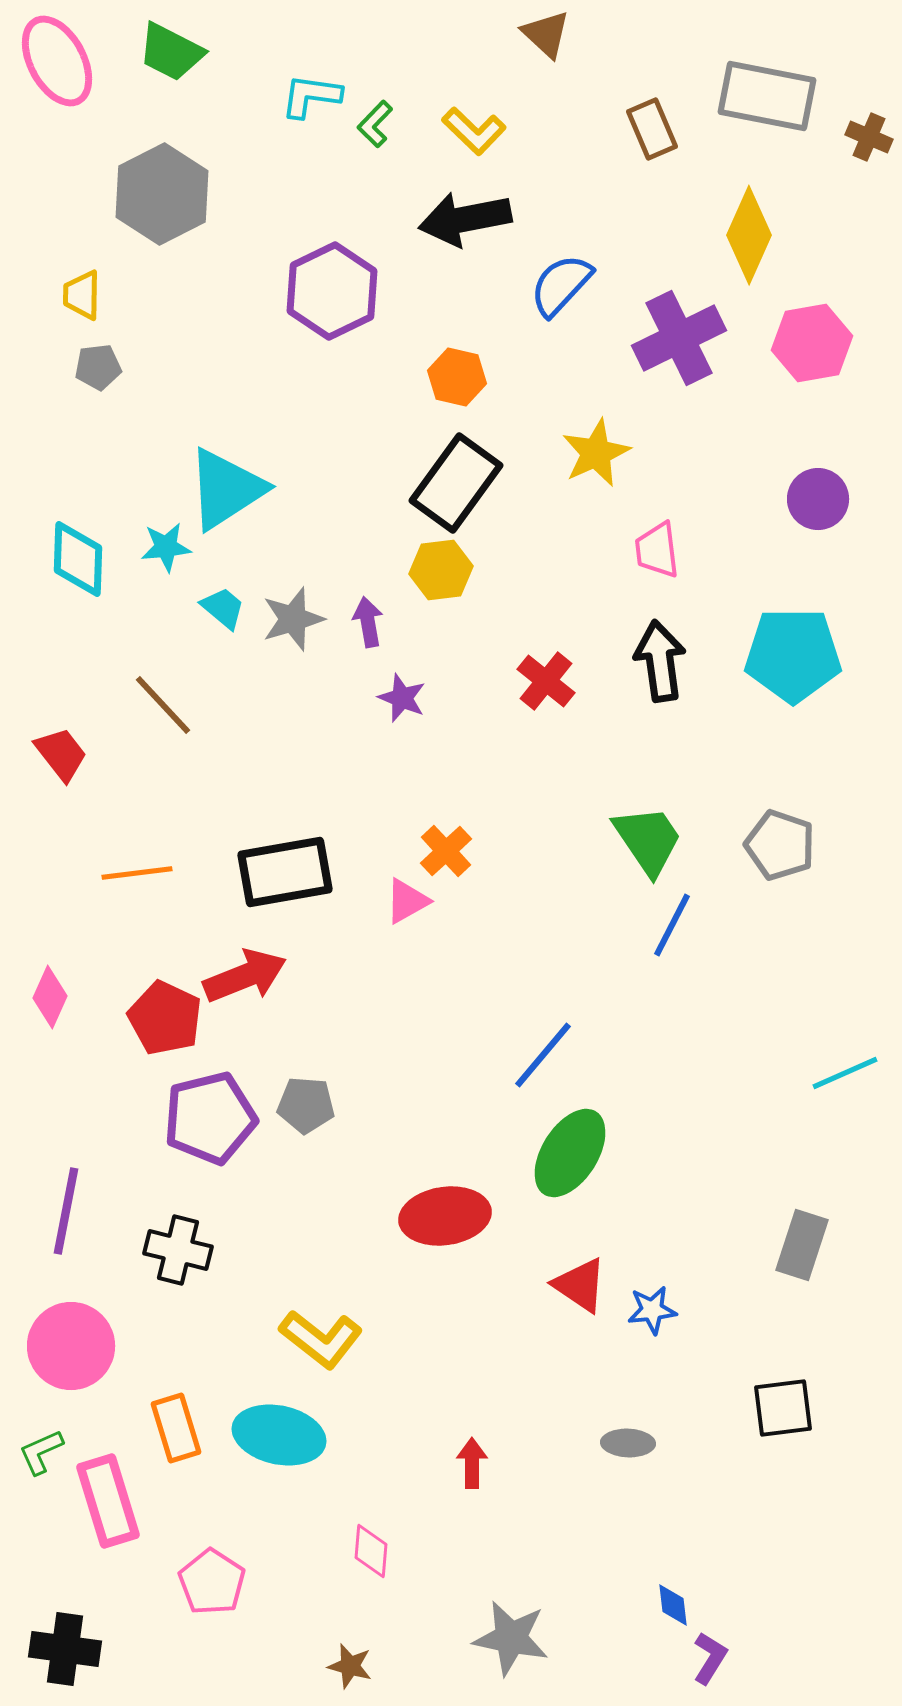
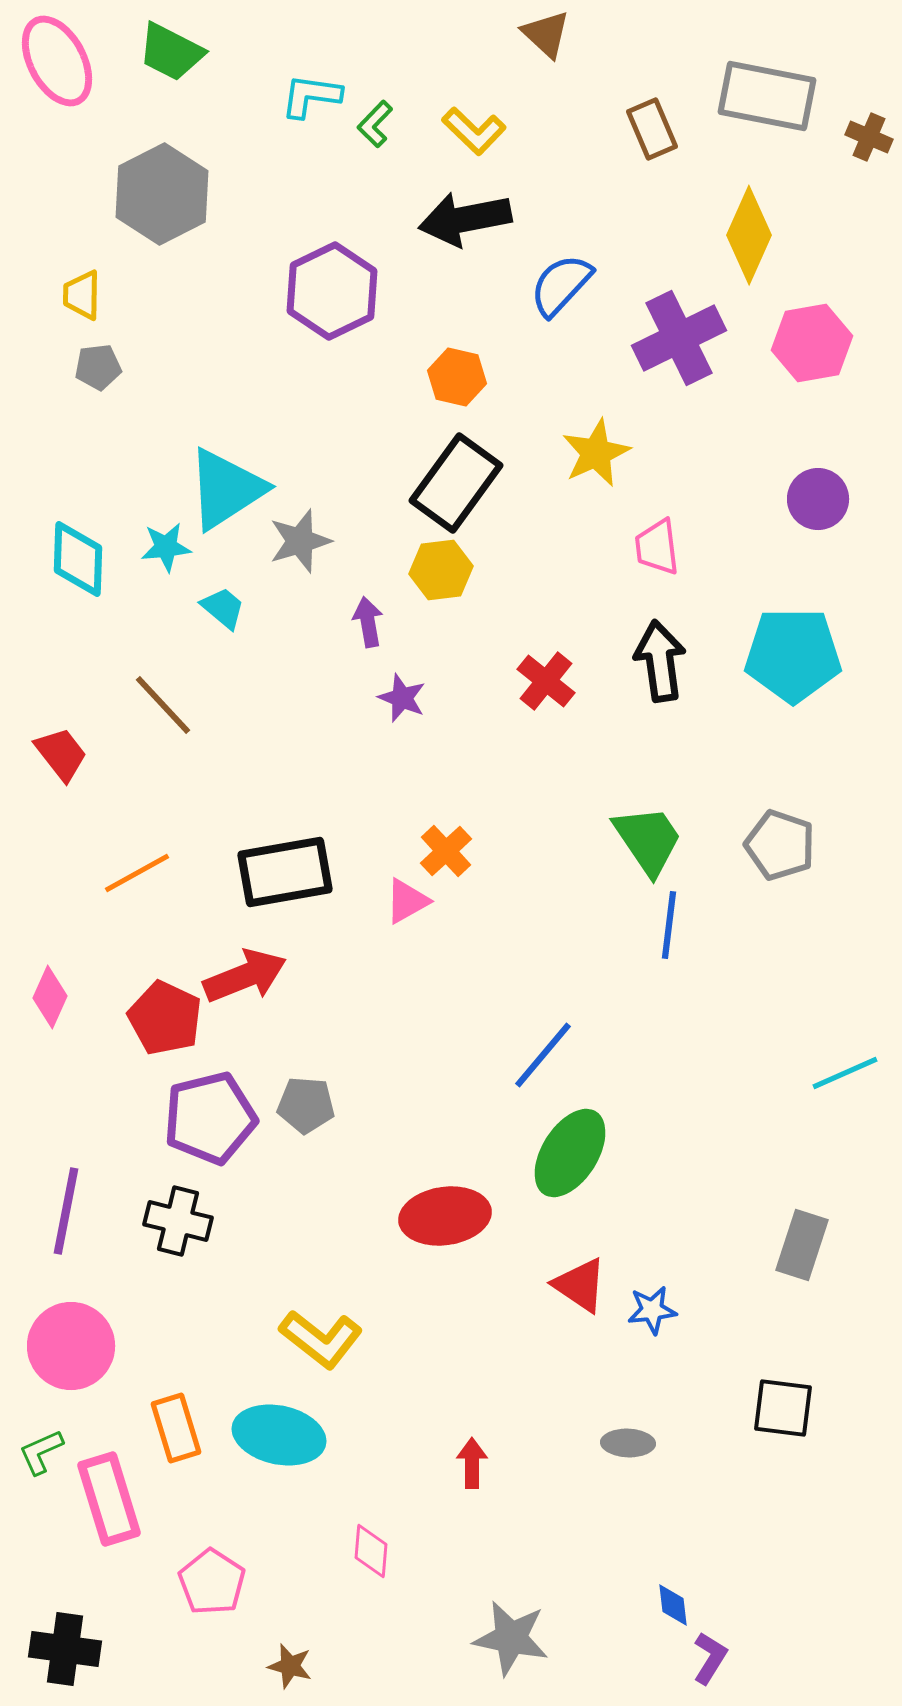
pink trapezoid at (657, 550): moved 3 px up
gray star at (293, 619): moved 7 px right, 78 px up
orange line at (137, 873): rotated 22 degrees counterclockwise
blue line at (672, 925): moved 3 px left; rotated 20 degrees counterclockwise
black cross at (178, 1250): moved 29 px up
black square at (783, 1408): rotated 14 degrees clockwise
pink rectangle at (108, 1501): moved 1 px right, 2 px up
brown star at (350, 1666): moved 60 px left
